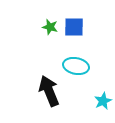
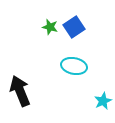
blue square: rotated 35 degrees counterclockwise
cyan ellipse: moved 2 px left
black arrow: moved 29 px left
